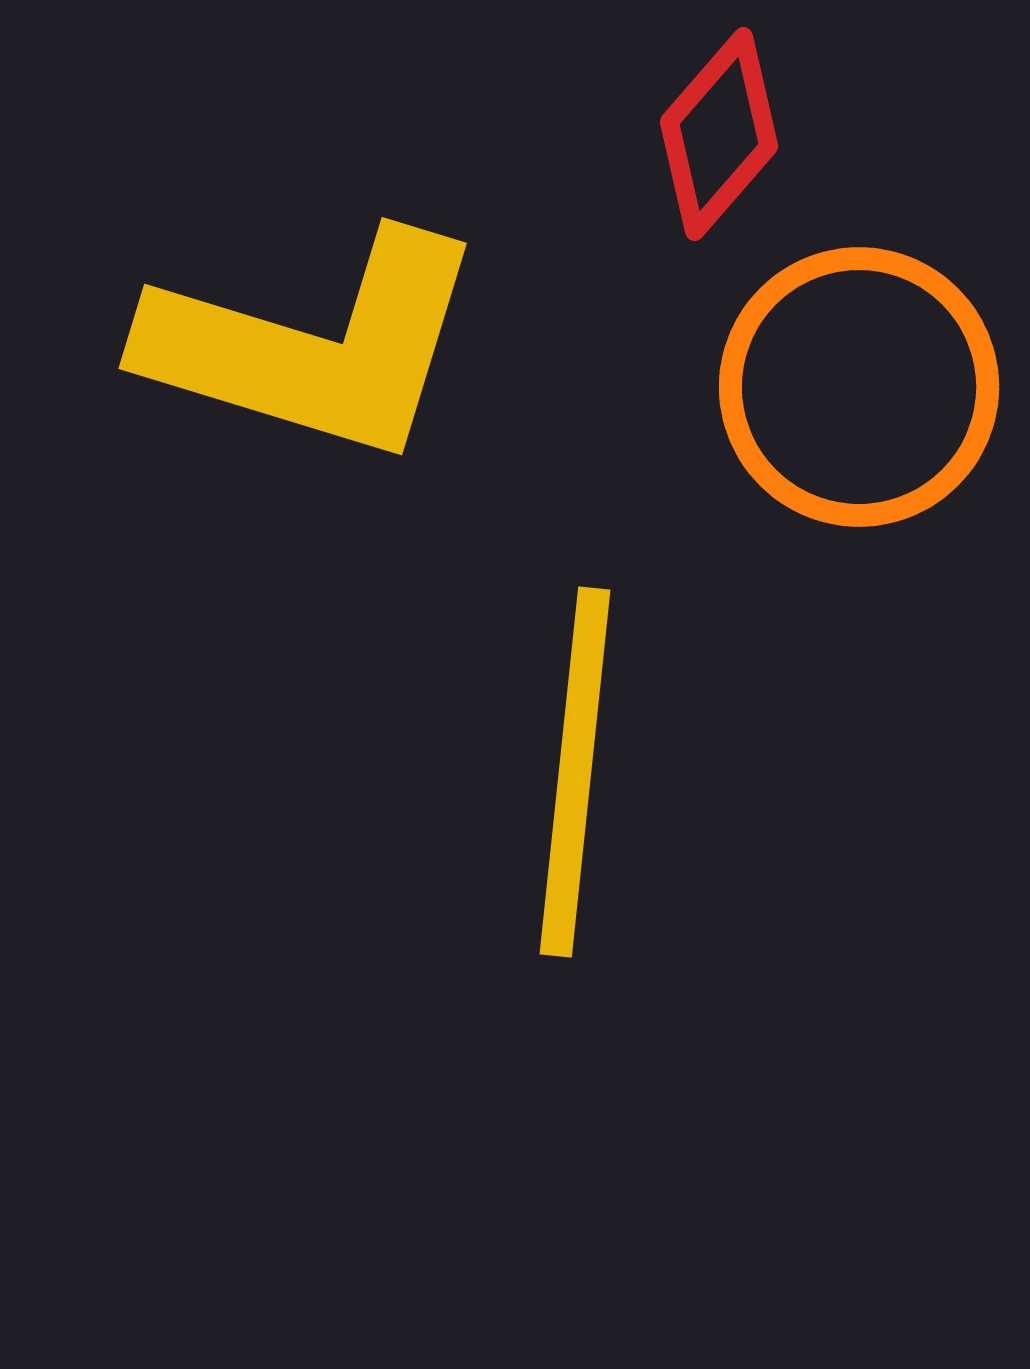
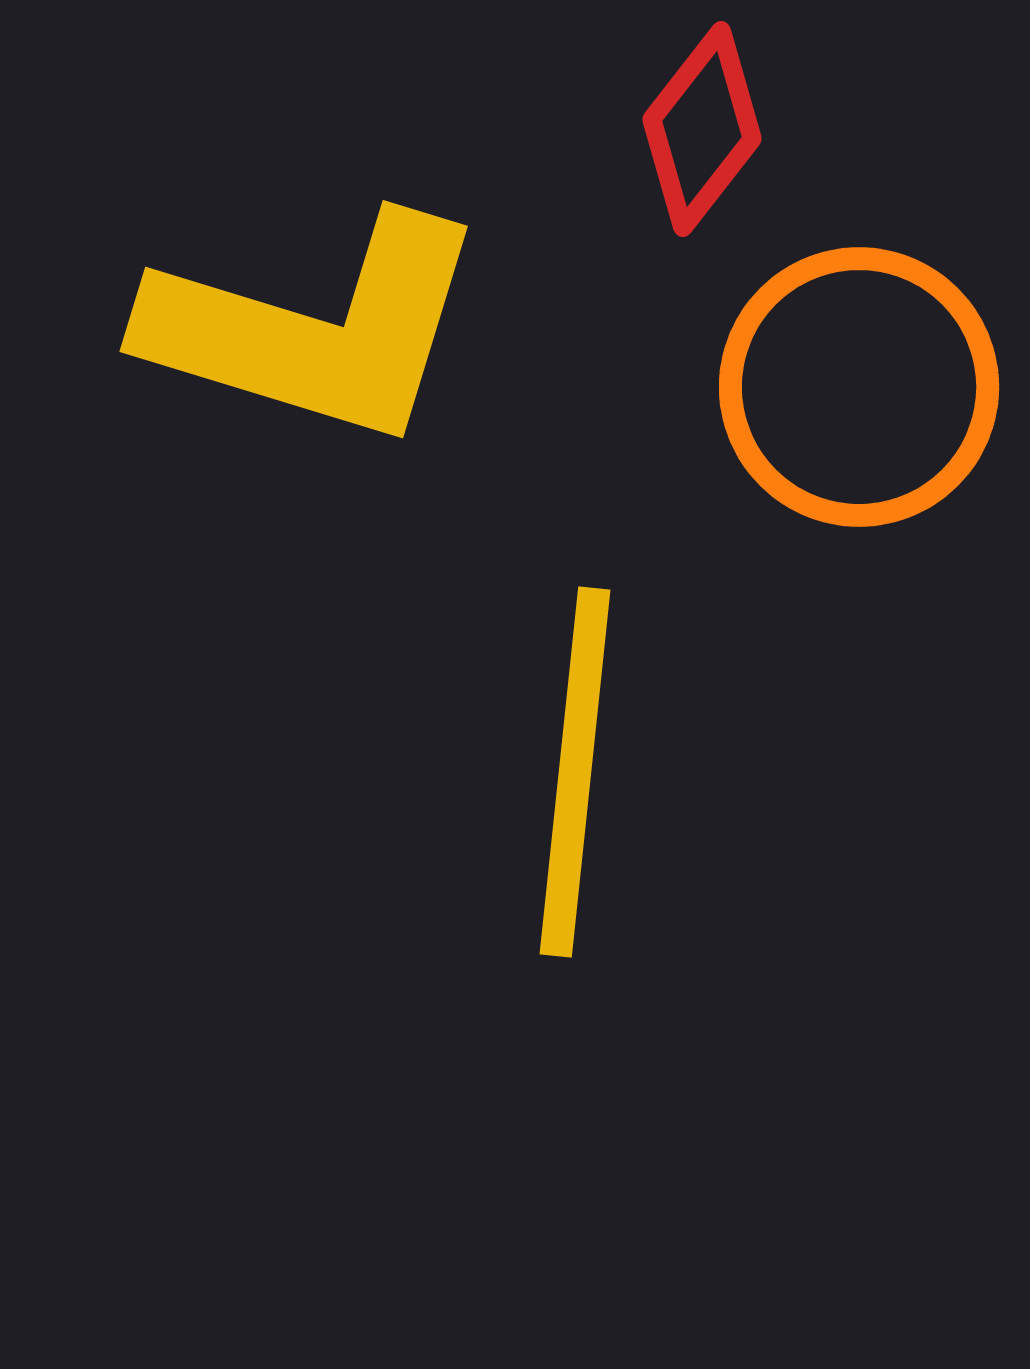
red diamond: moved 17 px left, 5 px up; rotated 3 degrees counterclockwise
yellow L-shape: moved 1 px right, 17 px up
